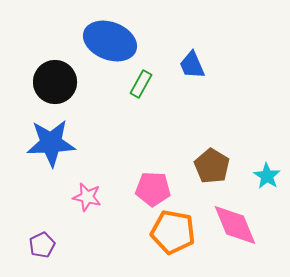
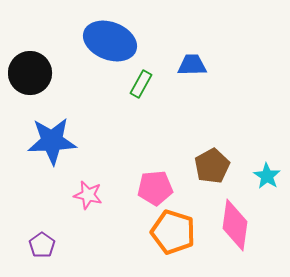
blue trapezoid: rotated 112 degrees clockwise
black circle: moved 25 px left, 9 px up
blue star: moved 1 px right, 2 px up
brown pentagon: rotated 12 degrees clockwise
pink pentagon: moved 2 px right, 1 px up; rotated 8 degrees counterclockwise
pink star: moved 1 px right, 2 px up
pink diamond: rotated 30 degrees clockwise
orange pentagon: rotated 6 degrees clockwise
purple pentagon: rotated 10 degrees counterclockwise
